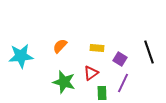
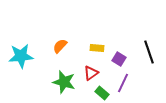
purple square: moved 1 px left
green rectangle: rotated 48 degrees counterclockwise
